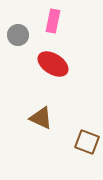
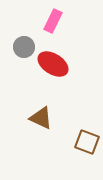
pink rectangle: rotated 15 degrees clockwise
gray circle: moved 6 px right, 12 px down
